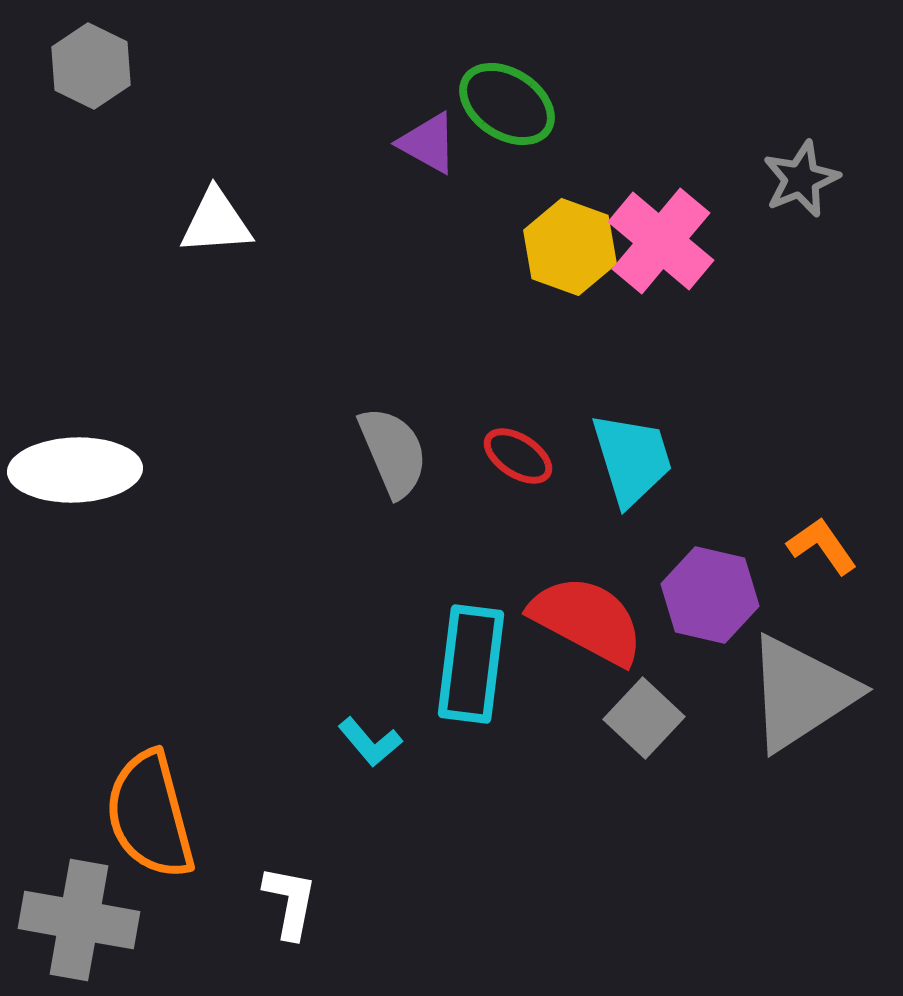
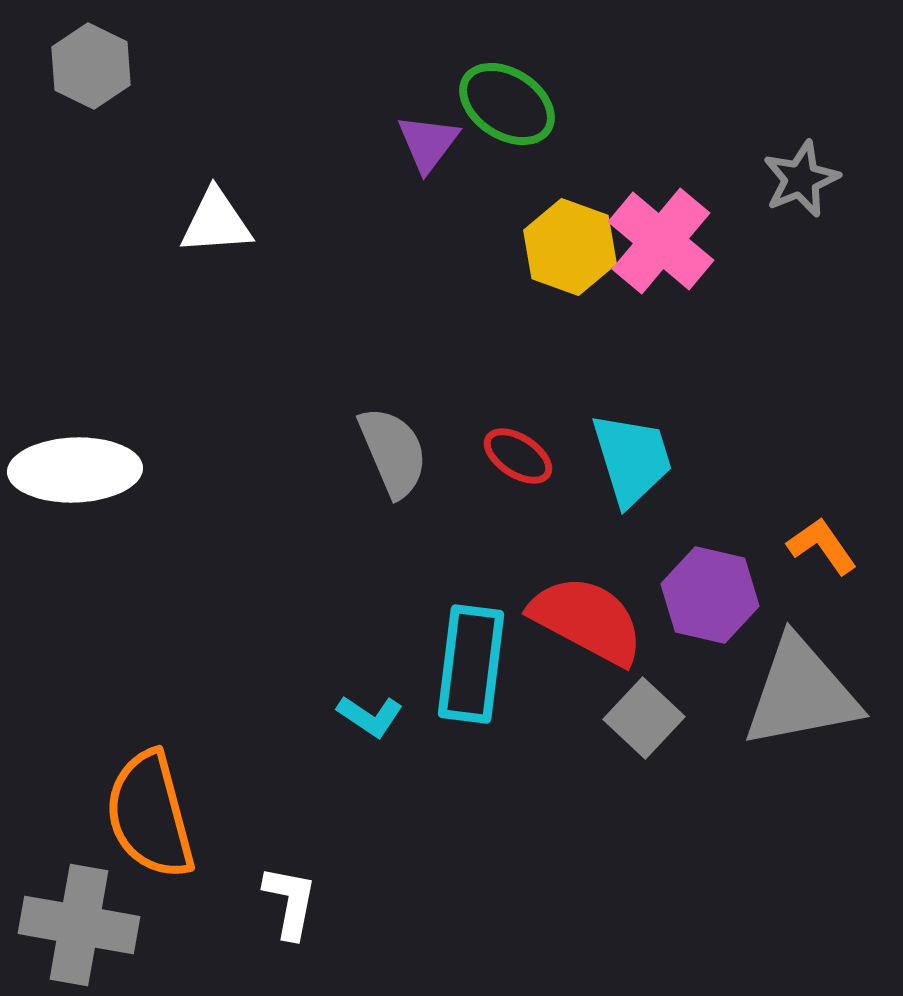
purple triangle: rotated 38 degrees clockwise
gray triangle: rotated 22 degrees clockwise
cyan L-shape: moved 26 px up; rotated 16 degrees counterclockwise
gray cross: moved 5 px down
